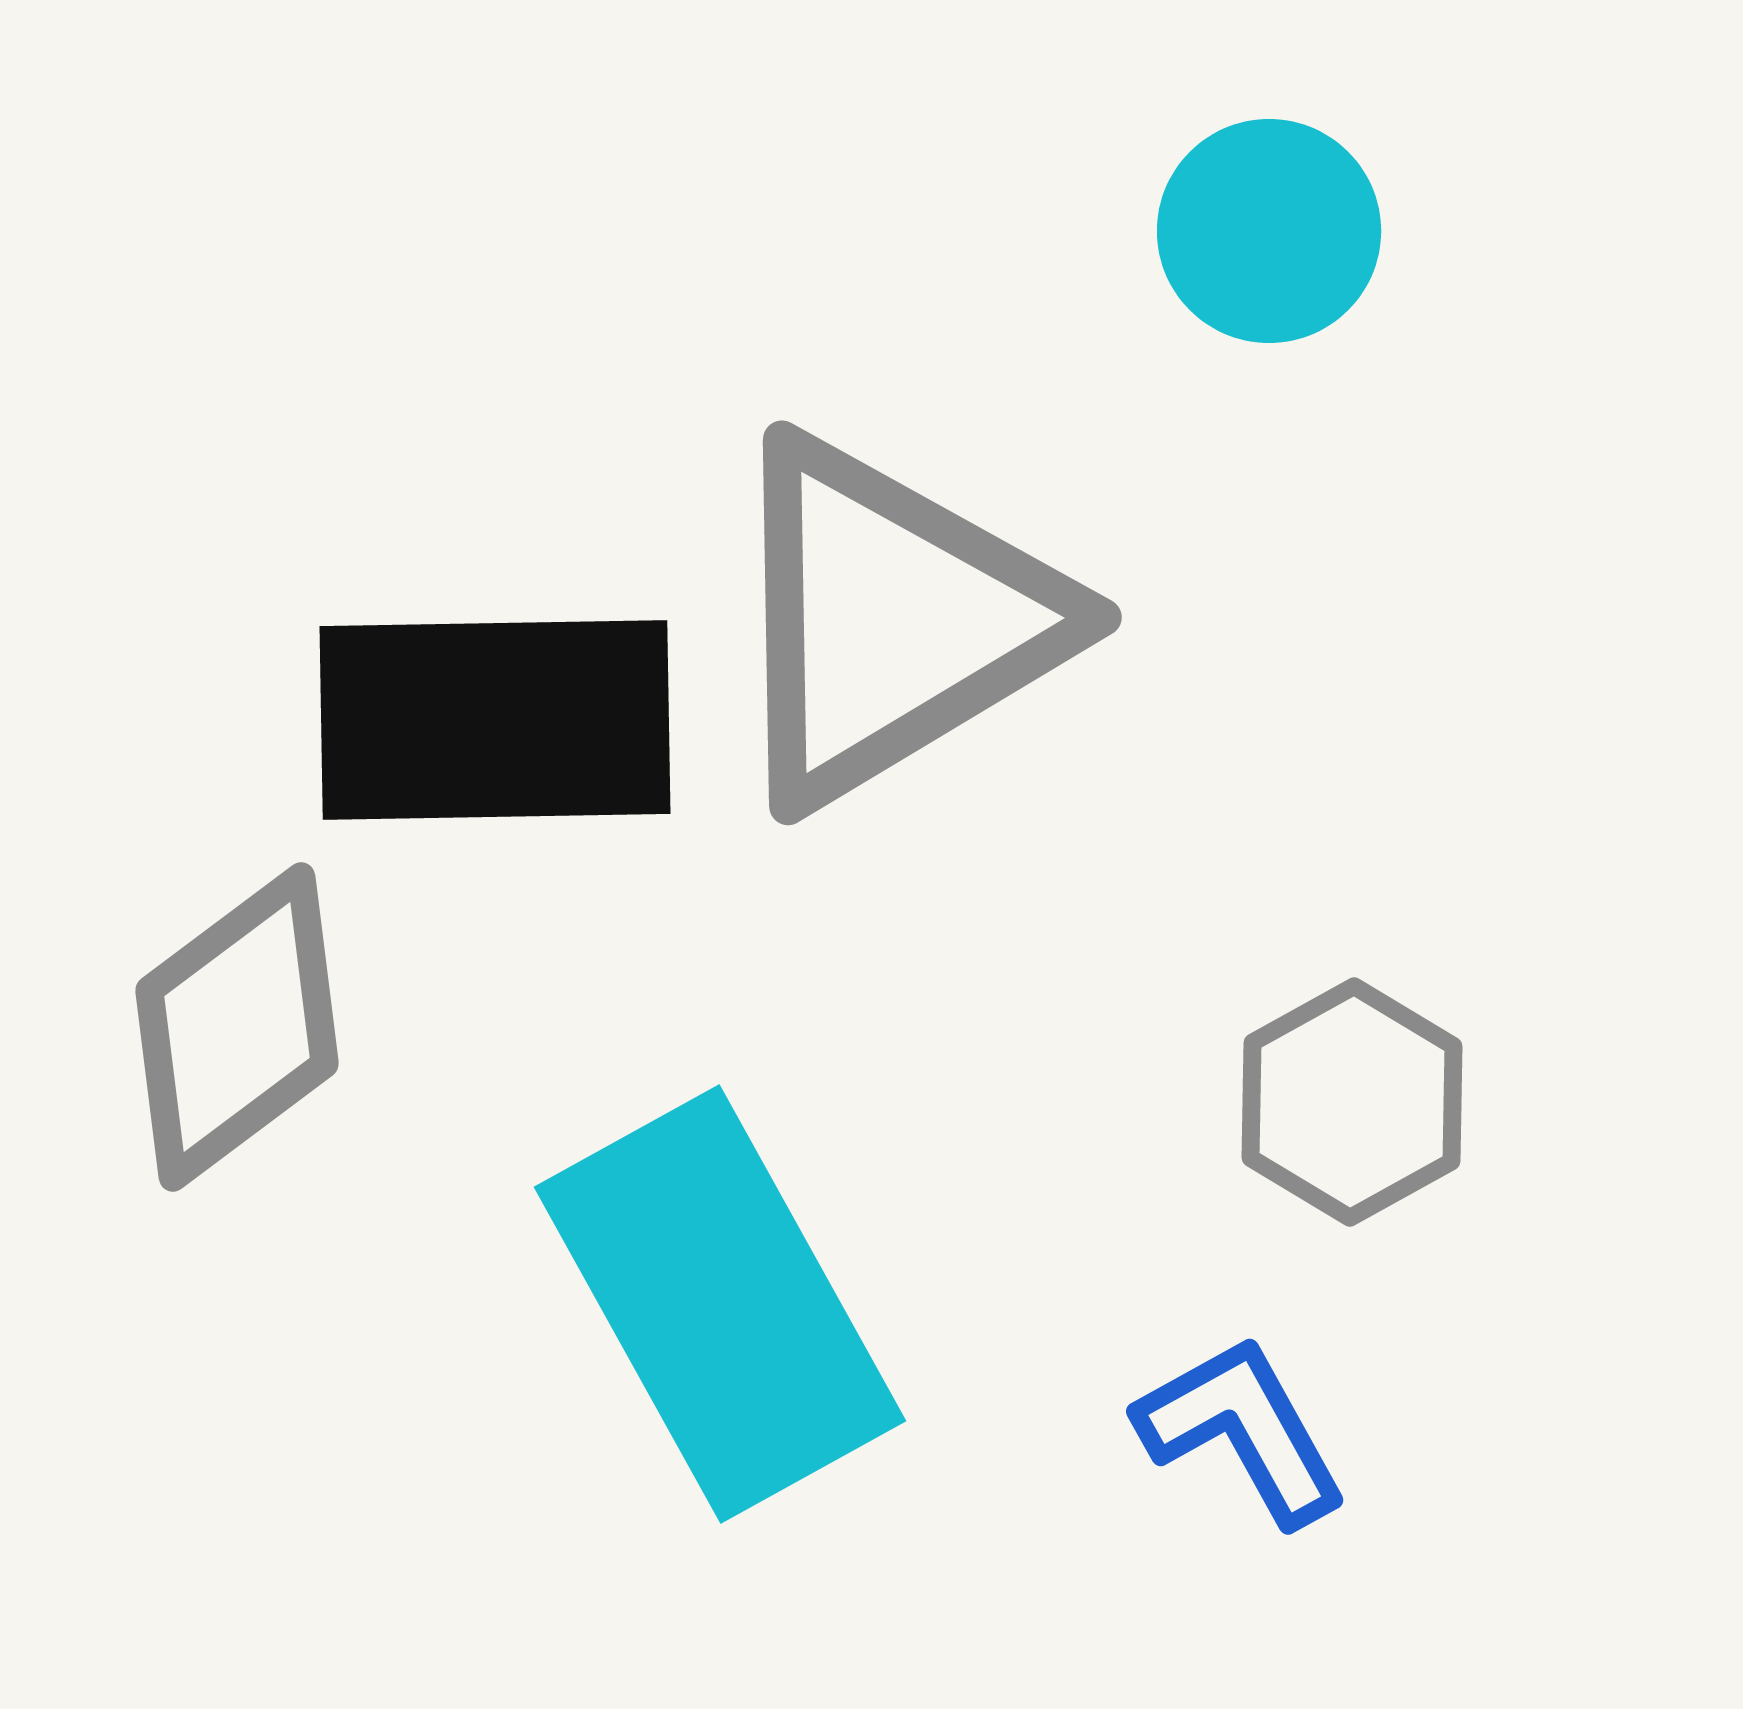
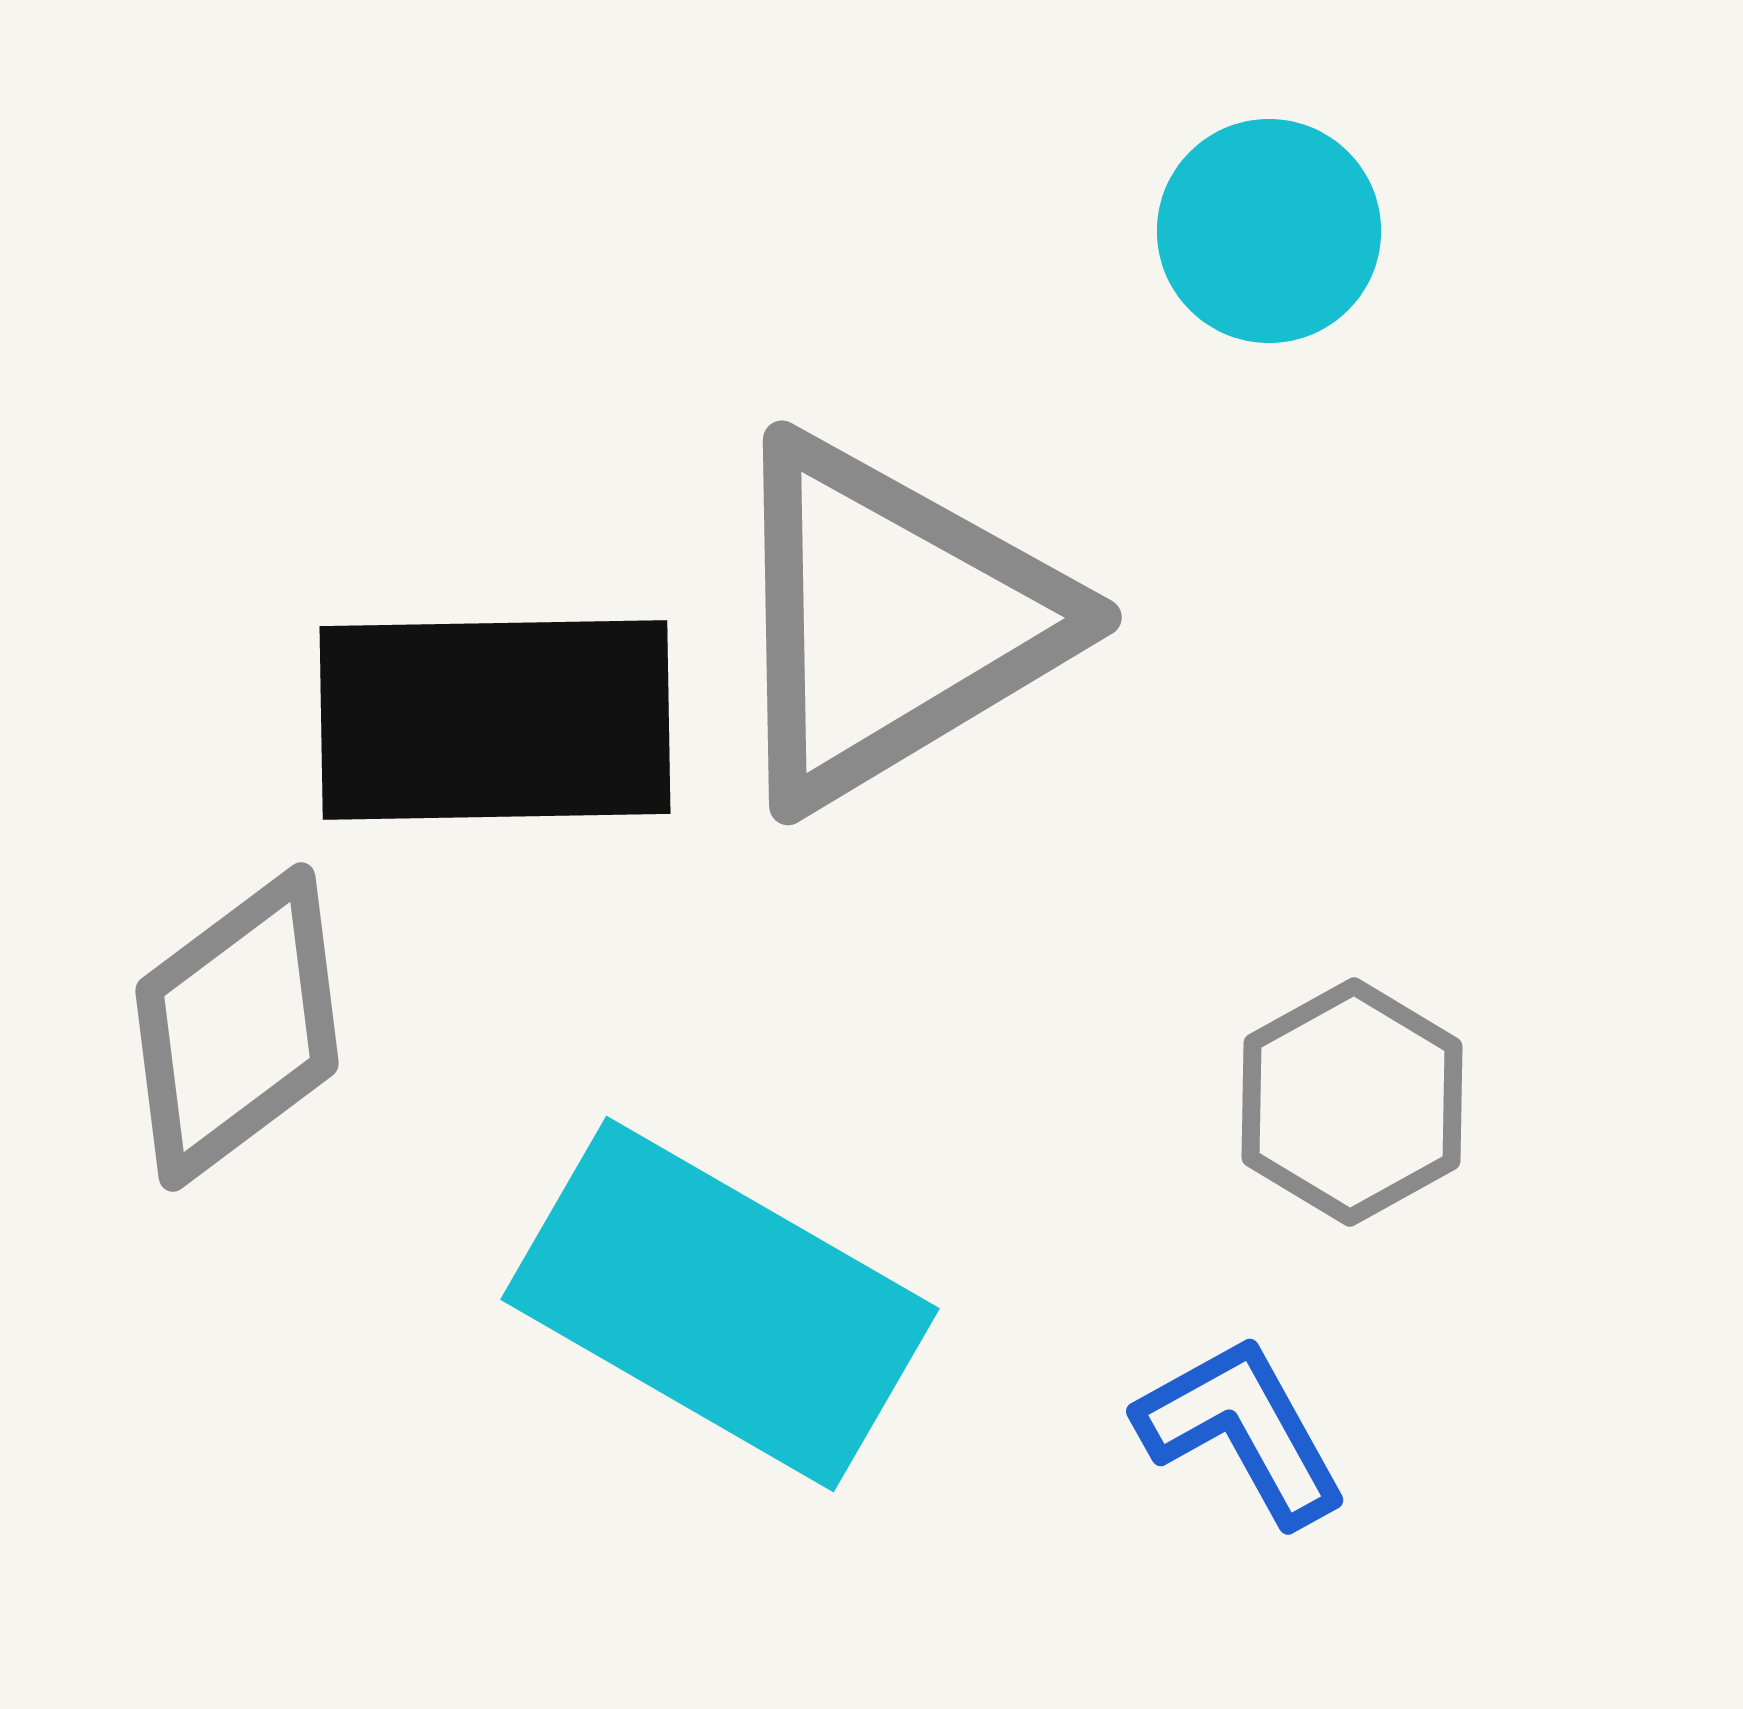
cyan rectangle: rotated 31 degrees counterclockwise
